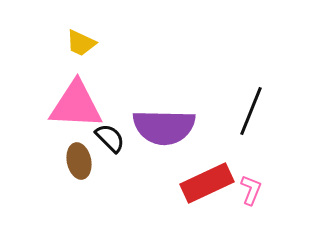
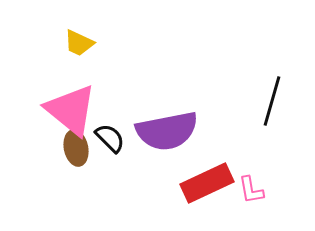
yellow trapezoid: moved 2 px left
pink triangle: moved 5 px left, 5 px down; rotated 36 degrees clockwise
black line: moved 21 px right, 10 px up; rotated 6 degrees counterclockwise
purple semicircle: moved 3 px right, 4 px down; rotated 12 degrees counterclockwise
brown ellipse: moved 3 px left, 13 px up
pink L-shape: rotated 148 degrees clockwise
